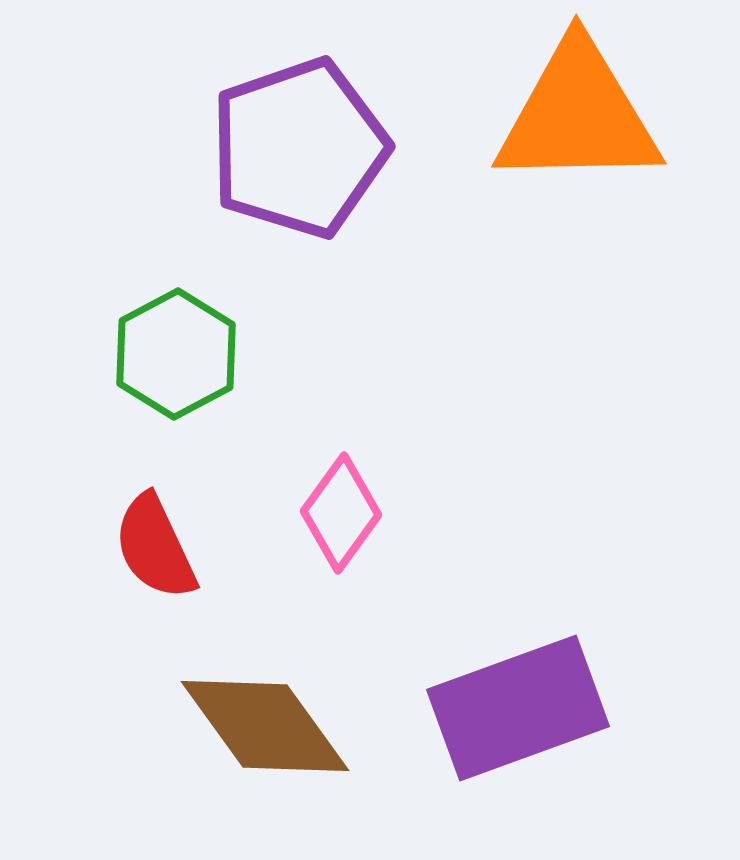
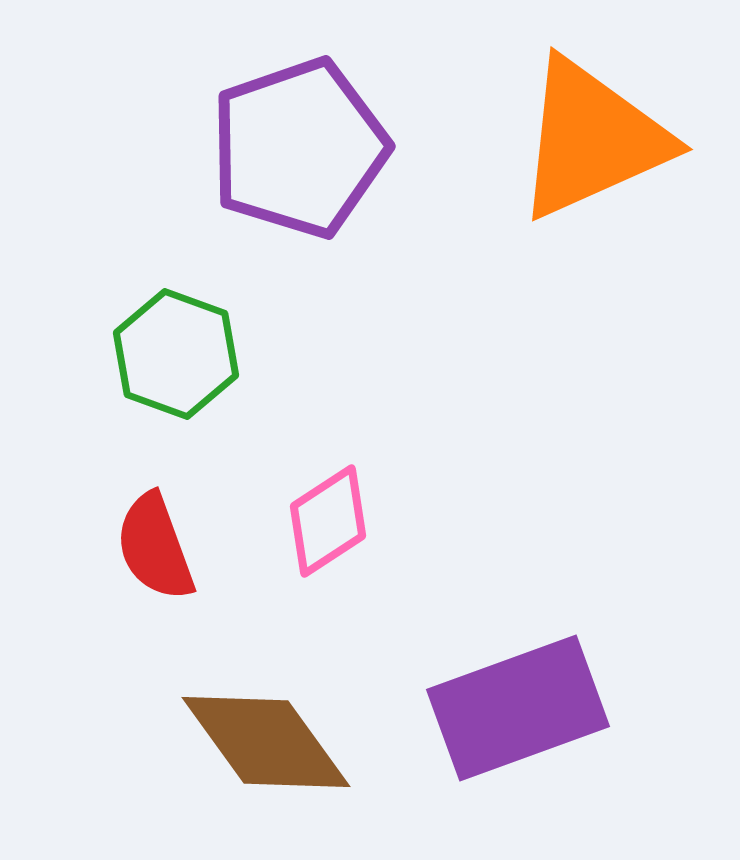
orange triangle: moved 14 px right, 24 px down; rotated 23 degrees counterclockwise
green hexagon: rotated 12 degrees counterclockwise
pink diamond: moved 13 px left, 8 px down; rotated 21 degrees clockwise
red semicircle: rotated 5 degrees clockwise
brown diamond: moved 1 px right, 16 px down
